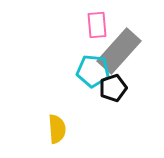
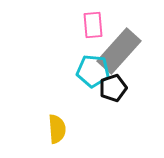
pink rectangle: moved 4 px left
